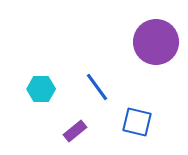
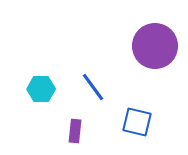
purple circle: moved 1 px left, 4 px down
blue line: moved 4 px left
purple rectangle: rotated 45 degrees counterclockwise
